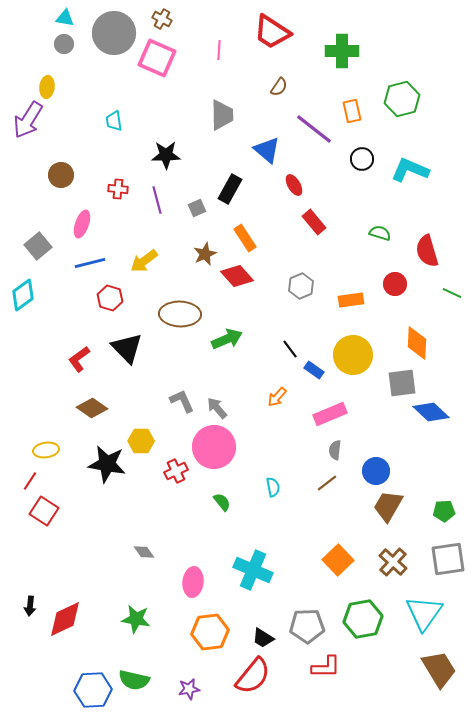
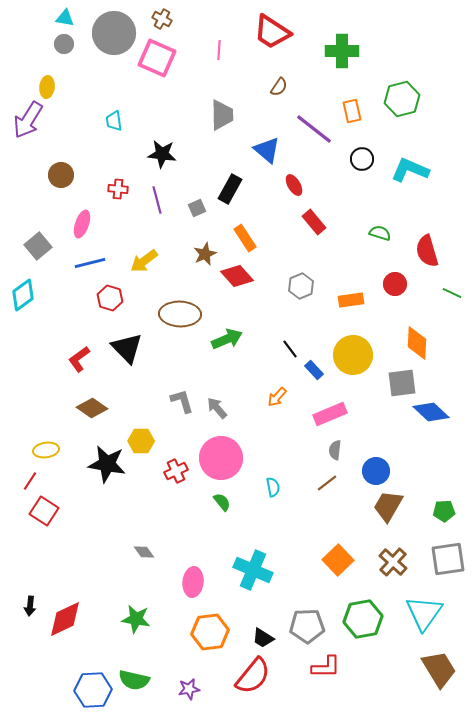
black star at (166, 155): moved 4 px left, 1 px up; rotated 8 degrees clockwise
blue rectangle at (314, 370): rotated 12 degrees clockwise
gray L-shape at (182, 401): rotated 8 degrees clockwise
pink circle at (214, 447): moved 7 px right, 11 px down
